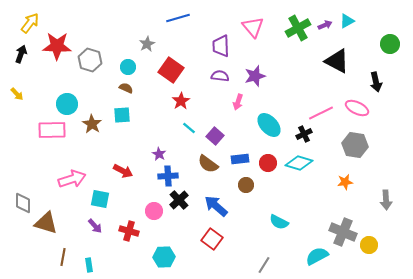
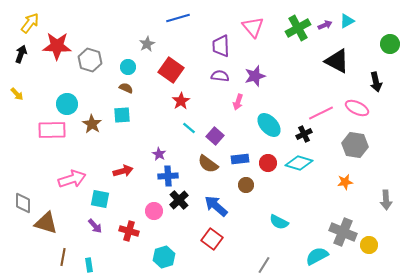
red arrow at (123, 171): rotated 42 degrees counterclockwise
cyan hexagon at (164, 257): rotated 15 degrees counterclockwise
